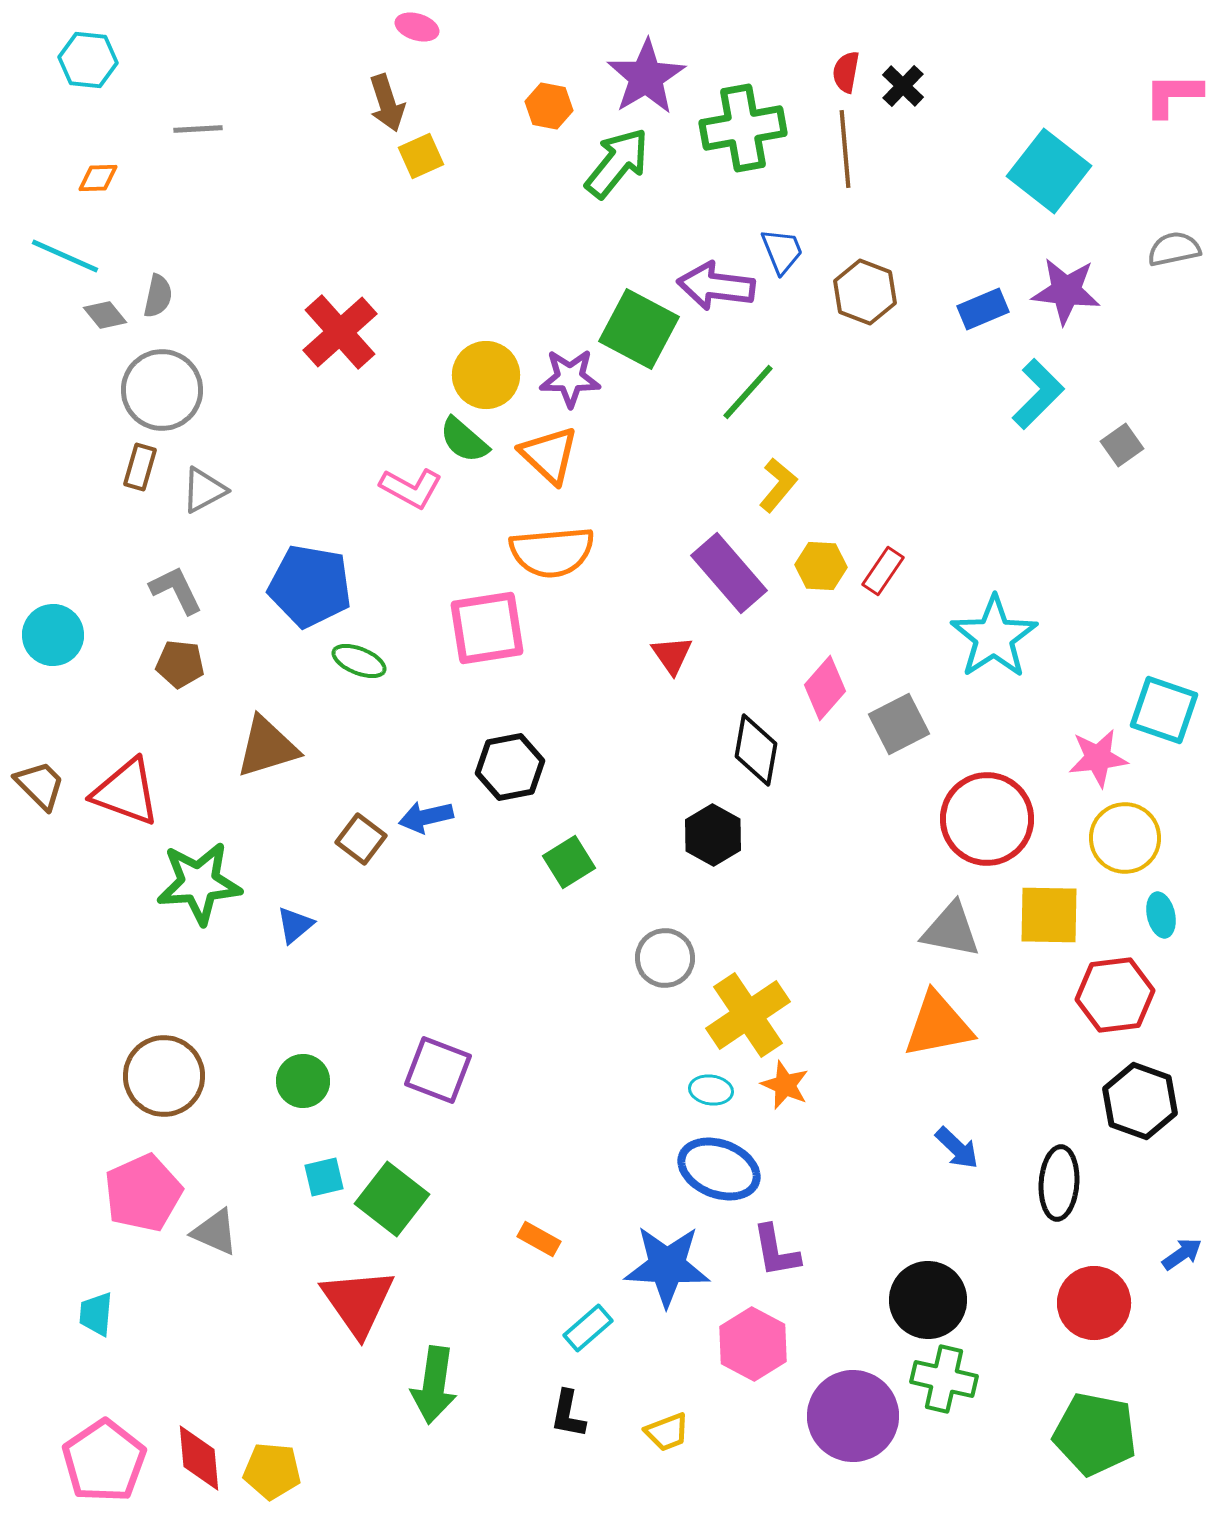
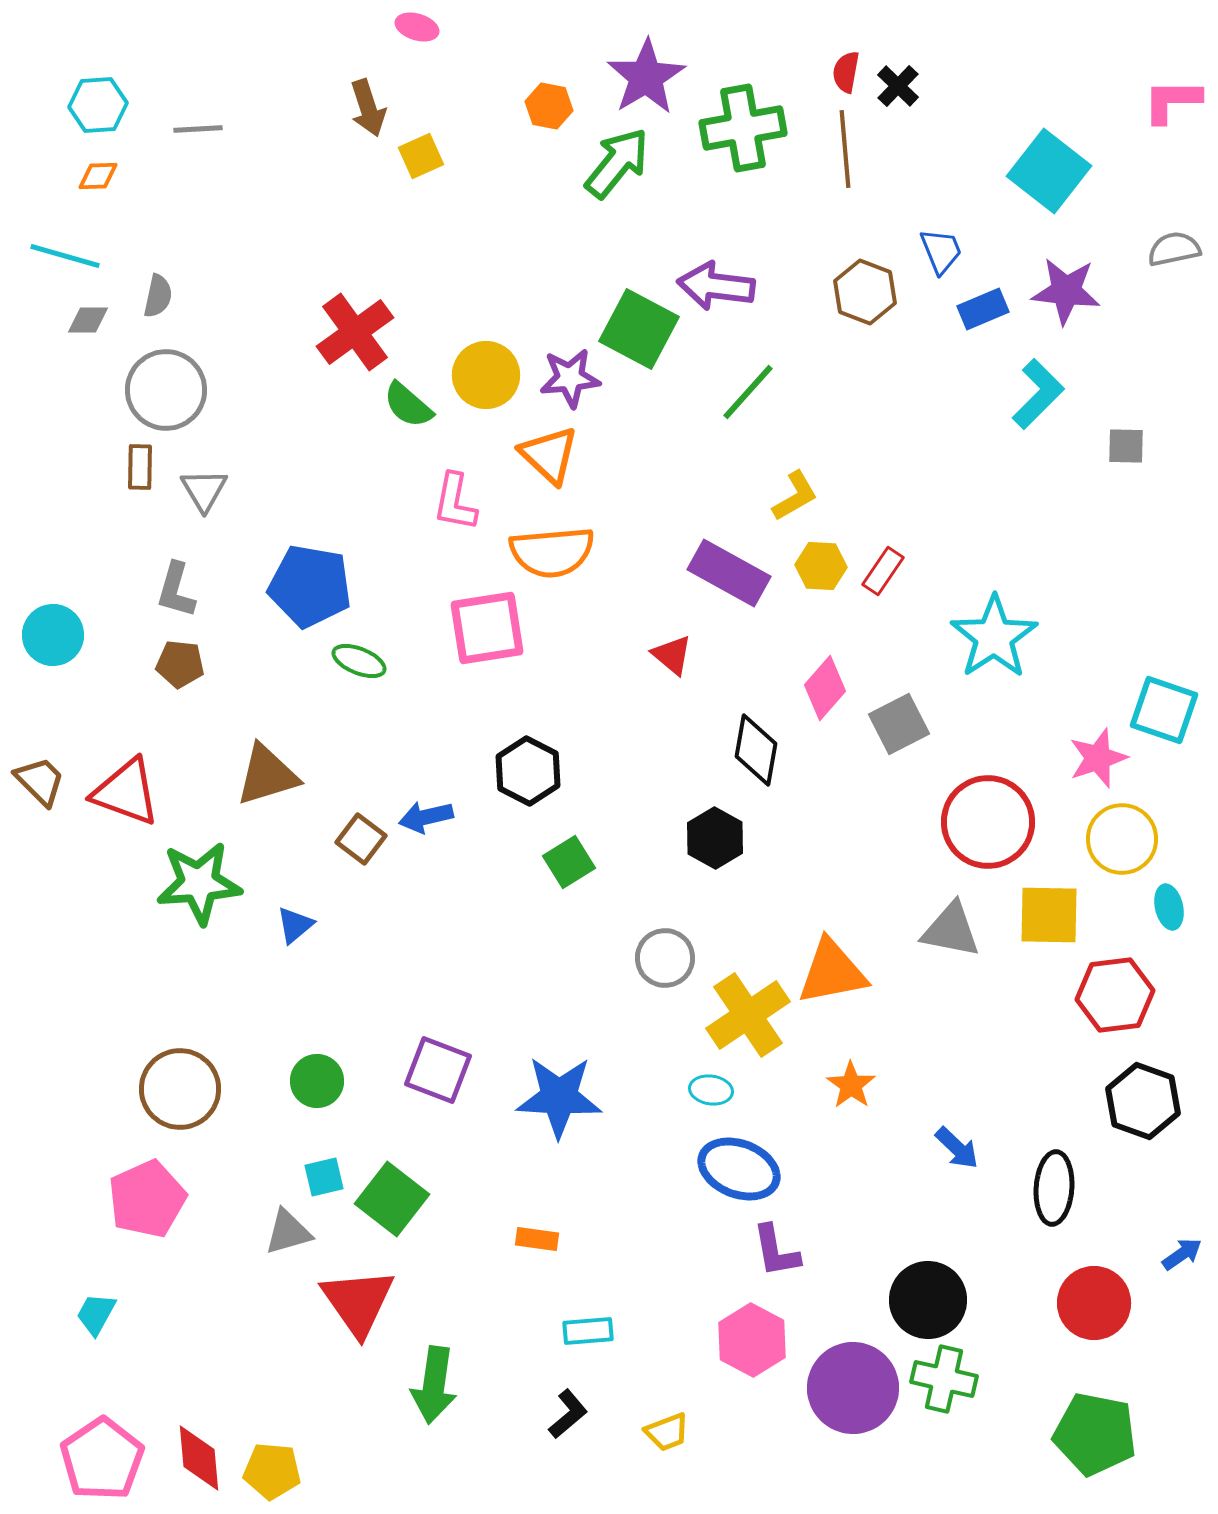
cyan hexagon at (88, 60): moved 10 px right, 45 px down; rotated 10 degrees counterclockwise
black cross at (903, 86): moved 5 px left
pink L-shape at (1173, 95): moved 1 px left, 6 px down
brown arrow at (387, 103): moved 19 px left, 5 px down
orange diamond at (98, 178): moved 2 px up
blue trapezoid at (782, 251): moved 159 px right
cyan line at (65, 256): rotated 8 degrees counterclockwise
gray diamond at (105, 315): moved 17 px left, 5 px down; rotated 51 degrees counterclockwise
red cross at (340, 332): moved 15 px right; rotated 6 degrees clockwise
purple star at (570, 378): rotated 6 degrees counterclockwise
gray circle at (162, 390): moved 4 px right
green semicircle at (464, 440): moved 56 px left, 35 px up
gray square at (1122, 445): moved 4 px right, 1 px down; rotated 36 degrees clockwise
brown rectangle at (140, 467): rotated 15 degrees counterclockwise
yellow L-shape at (778, 485): moved 17 px right, 11 px down; rotated 20 degrees clockwise
pink L-shape at (411, 488): moved 44 px right, 14 px down; rotated 72 degrees clockwise
gray triangle at (204, 490): rotated 33 degrees counterclockwise
purple rectangle at (729, 573): rotated 20 degrees counterclockwise
gray L-shape at (176, 590): rotated 138 degrees counterclockwise
red triangle at (672, 655): rotated 15 degrees counterclockwise
brown triangle at (267, 747): moved 28 px down
pink star at (1098, 758): rotated 12 degrees counterclockwise
black hexagon at (510, 767): moved 18 px right, 4 px down; rotated 22 degrees counterclockwise
brown trapezoid at (40, 785): moved 4 px up
red circle at (987, 819): moved 1 px right, 3 px down
black hexagon at (713, 835): moved 2 px right, 3 px down
yellow circle at (1125, 838): moved 3 px left, 1 px down
cyan ellipse at (1161, 915): moved 8 px right, 8 px up
orange triangle at (938, 1025): moved 106 px left, 53 px up
brown circle at (164, 1076): moved 16 px right, 13 px down
green circle at (303, 1081): moved 14 px right
orange star at (785, 1085): moved 66 px right; rotated 12 degrees clockwise
black hexagon at (1140, 1101): moved 3 px right
blue ellipse at (719, 1169): moved 20 px right
black ellipse at (1059, 1183): moved 5 px left, 5 px down
pink pentagon at (143, 1193): moved 4 px right, 6 px down
gray triangle at (215, 1232): moved 73 px right; rotated 40 degrees counterclockwise
orange rectangle at (539, 1239): moved 2 px left; rotated 21 degrees counterclockwise
blue star at (667, 1266): moved 108 px left, 169 px up
cyan trapezoid at (96, 1314): rotated 24 degrees clockwise
cyan rectangle at (588, 1328): moved 3 px down; rotated 36 degrees clockwise
pink hexagon at (753, 1344): moved 1 px left, 4 px up
black L-shape at (568, 1414): rotated 141 degrees counterclockwise
purple circle at (853, 1416): moved 28 px up
pink pentagon at (104, 1461): moved 2 px left, 2 px up
